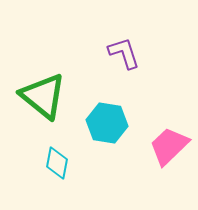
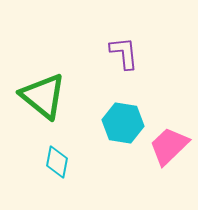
purple L-shape: rotated 12 degrees clockwise
cyan hexagon: moved 16 px right
cyan diamond: moved 1 px up
